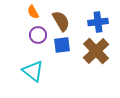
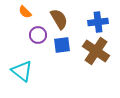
orange semicircle: moved 8 px left; rotated 16 degrees counterclockwise
brown semicircle: moved 2 px left, 2 px up
brown cross: rotated 12 degrees counterclockwise
cyan triangle: moved 11 px left
